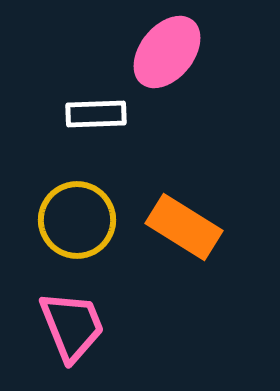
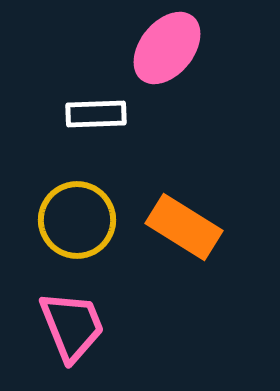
pink ellipse: moved 4 px up
